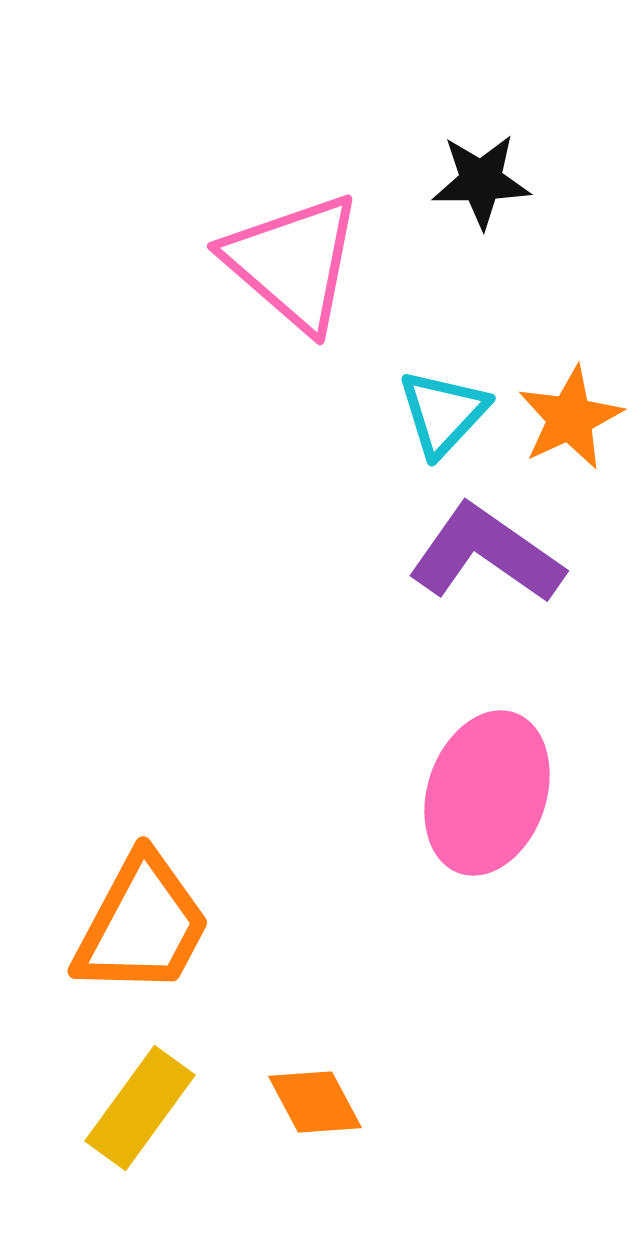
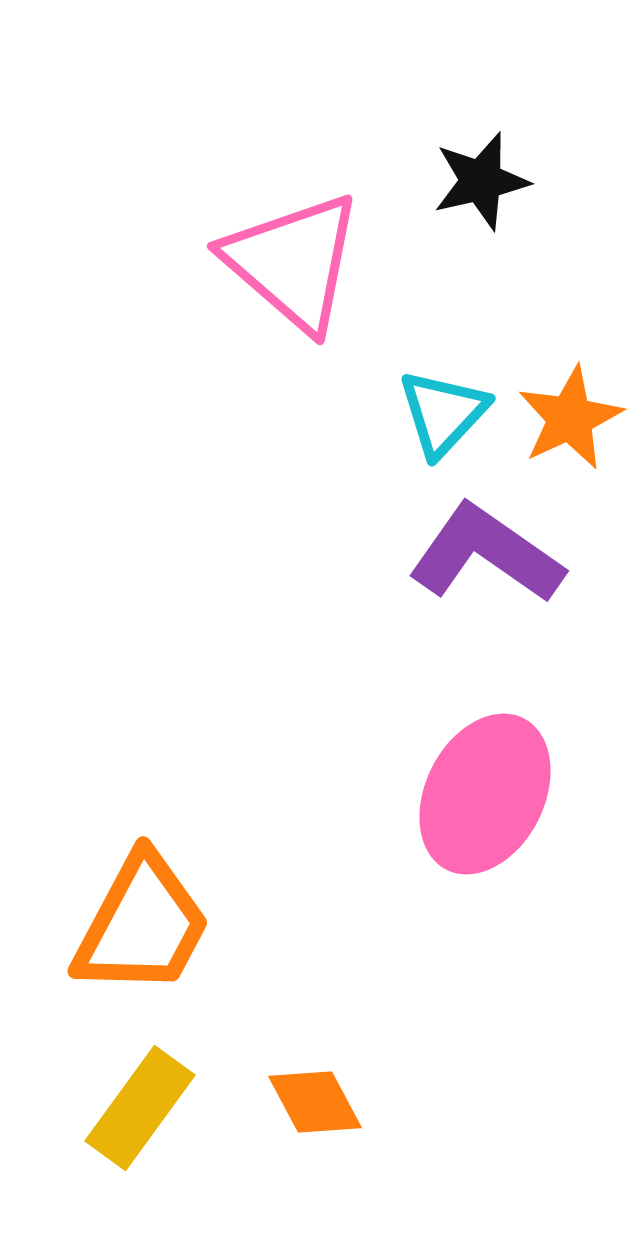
black star: rotated 12 degrees counterclockwise
pink ellipse: moved 2 px left, 1 px down; rotated 8 degrees clockwise
